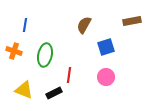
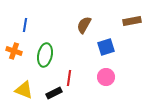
red line: moved 3 px down
